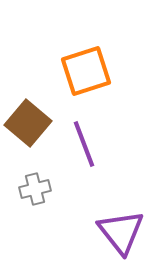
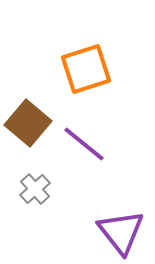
orange square: moved 2 px up
purple line: rotated 30 degrees counterclockwise
gray cross: rotated 28 degrees counterclockwise
